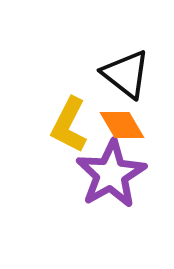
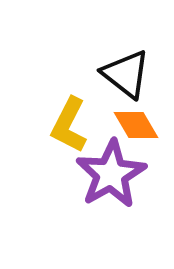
orange diamond: moved 14 px right
